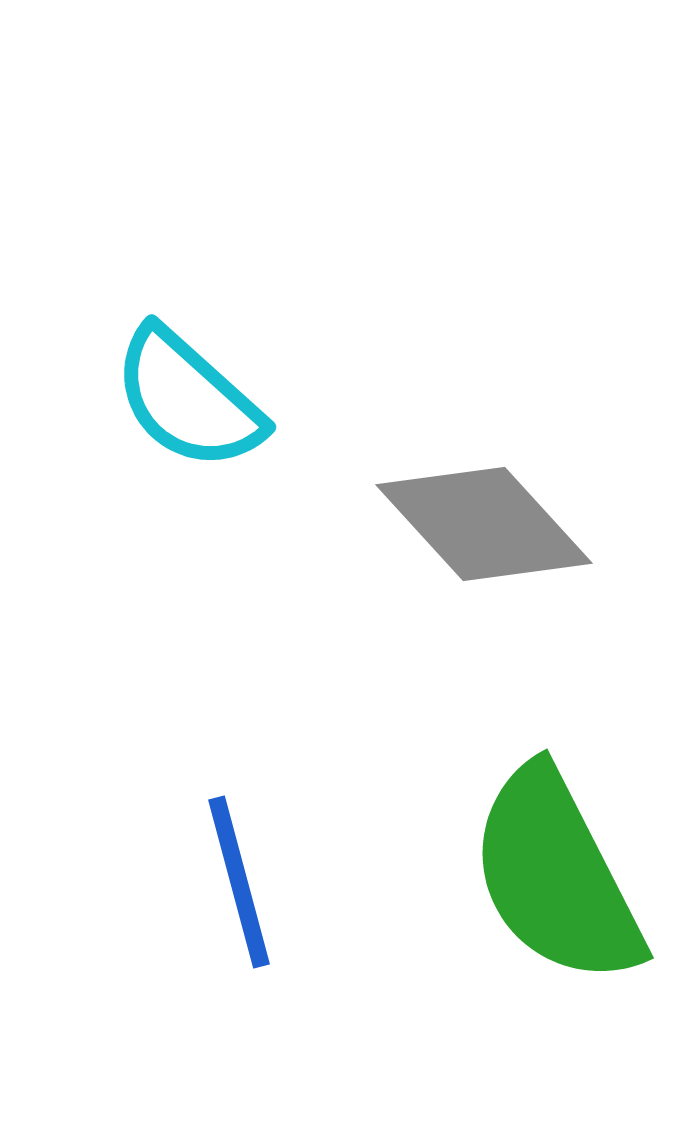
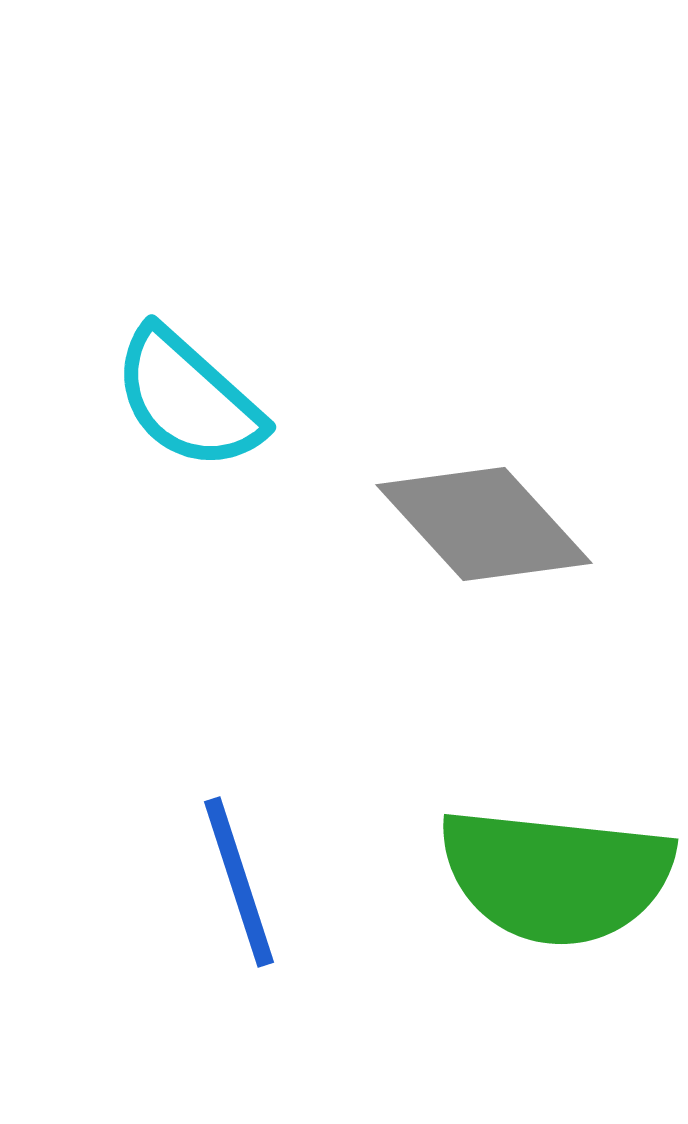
green semicircle: rotated 57 degrees counterclockwise
blue line: rotated 3 degrees counterclockwise
